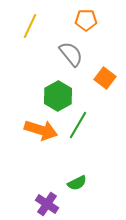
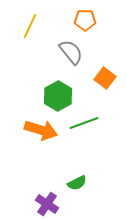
orange pentagon: moved 1 px left
gray semicircle: moved 2 px up
green line: moved 6 px right, 2 px up; rotated 40 degrees clockwise
